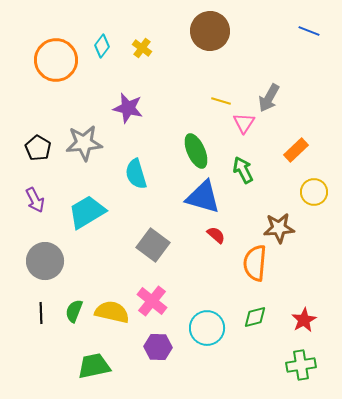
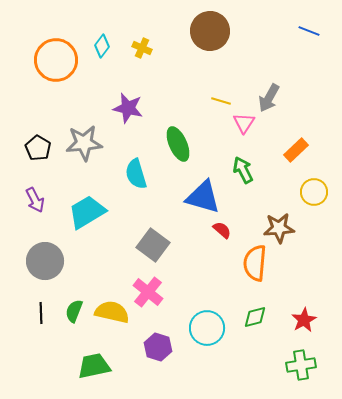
yellow cross: rotated 12 degrees counterclockwise
green ellipse: moved 18 px left, 7 px up
red semicircle: moved 6 px right, 5 px up
pink cross: moved 4 px left, 9 px up
purple hexagon: rotated 16 degrees clockwise
